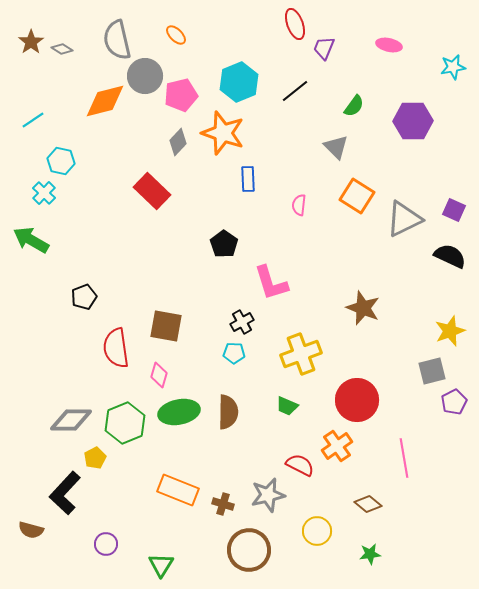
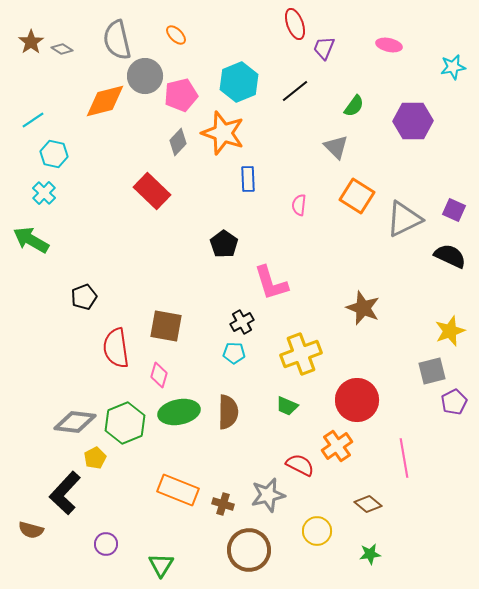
cyan hexagon at (61, 161): moved 7 px left, 7 px up
gray diamond at (71, 420): moved 4 px right, 2 px down; rotated 6 degrees clockwise
